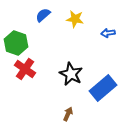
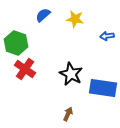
blue arrow: moved 1 px left, 3 px down
blue rectangle: rotated 48 degrees clockwise
